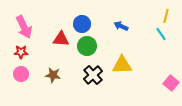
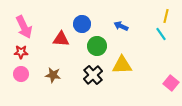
green circle: moved 10 px right
